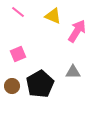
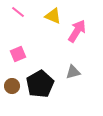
gray triangle: rotated 14 degrees counterclockwise
